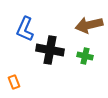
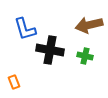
blue L-shape: rotated 40 degrees counterclockwise
